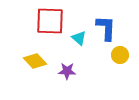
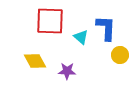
cyan triangle: moved 2 px right, 1 px up
yellow diamond: rotated 15 degrees clockwise
